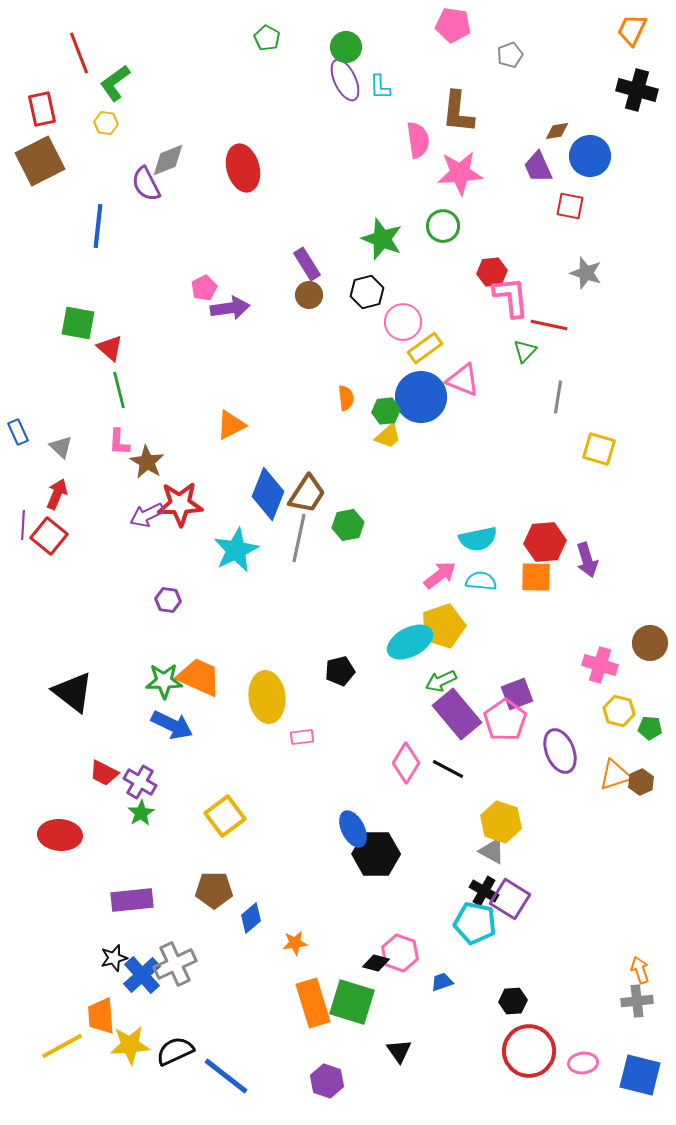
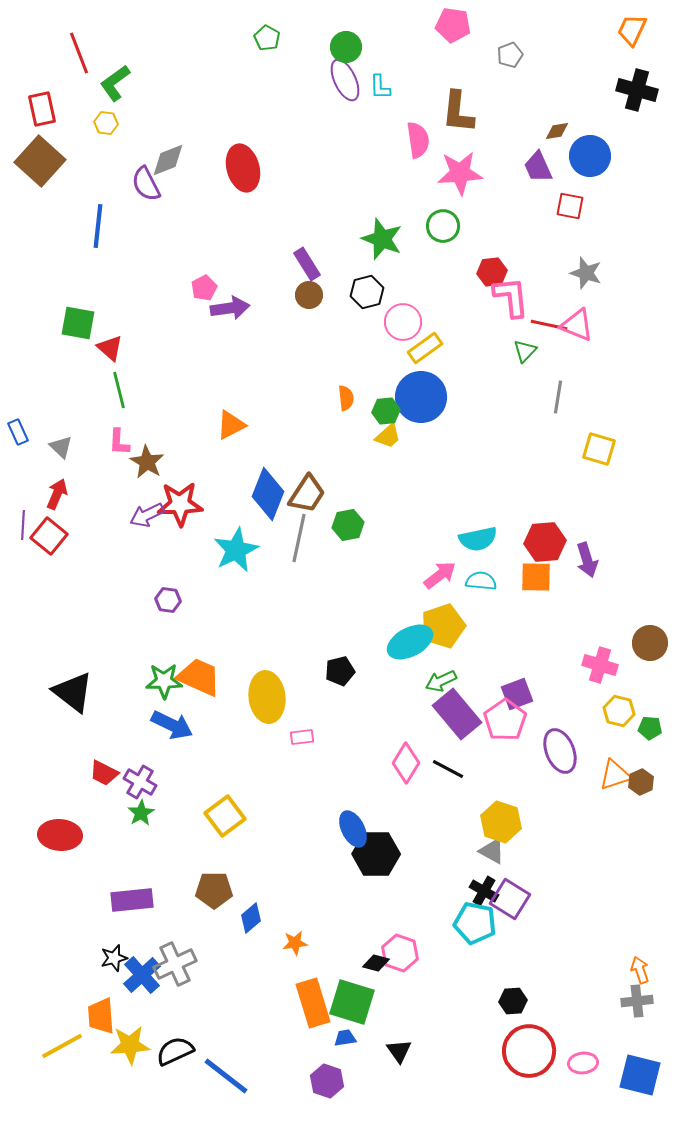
brown square at (40, 161): rotated 21 degrees counterclockwise
pink triangle at (463, 380): moved 114 px right, 55 px up
blue trapezoid at (442, 982): moved 97 px left, 56 px down; rotated 10 degrees clockwise
